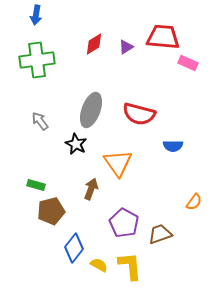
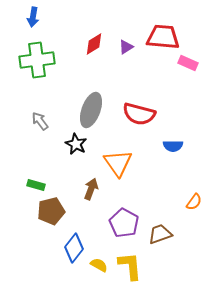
blue arrow: moved 3 px left, 2 px down
